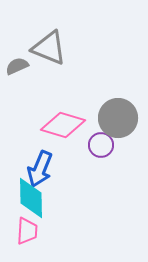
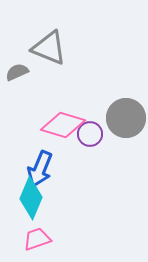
gray semicircle: moved 6 px down
gray circle: moved 8 px right
purple circle: moved 11 px left, 11 px up
cyan diamond: rotated 24 degrees clockwise
pink trapezoid: moved 10 px right, 8 px down; rotated 112 degrees counterclockwise
